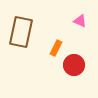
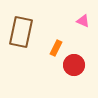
pink triangle: moved 3 px right
